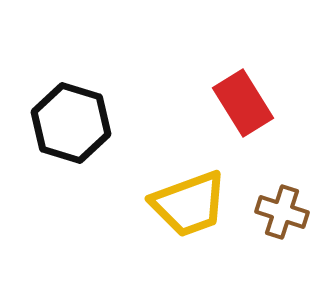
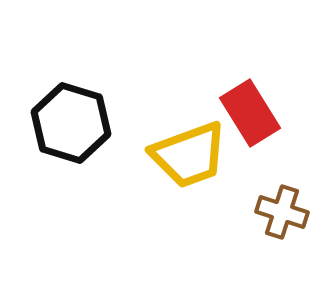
red rectangle: moved 7 px right, 10 px down
yellow trapezoid: moved 49 px up
